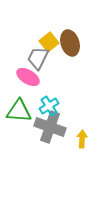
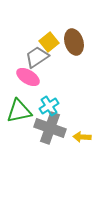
brown ellipse: moved 4 px right, 1 px up
gray trapezoid: moved 1 px left, 1 px up; rotated 30 degrees clockwise
green triangle: rotated 16 degrees counterclockwise
gray cross: moved 1 px down
yellow arrow: moved 2 px up; rotated 90 degrees counterclockwise
